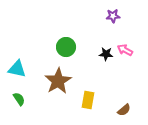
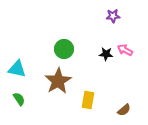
green circle: moved 2 px left, 2 px down
